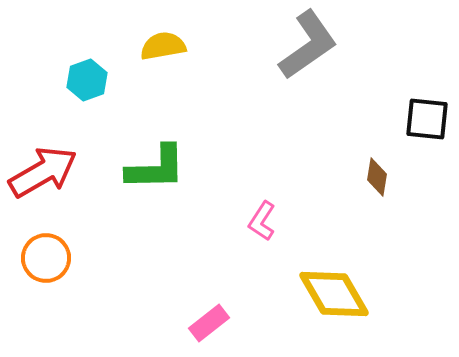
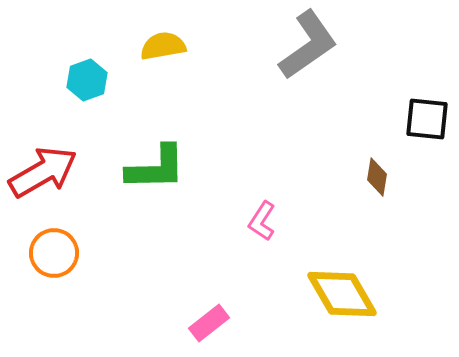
orange circle: moved 8 px right, 5 px up
yellow diamond: moved 8 px right
